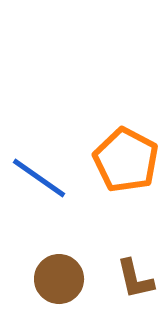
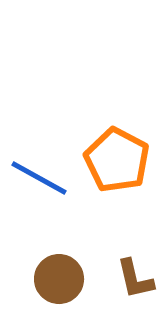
orange pentagon: moved 9 px left
blue line: rotated 6 degrees counterclockwise
